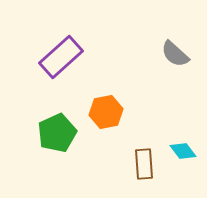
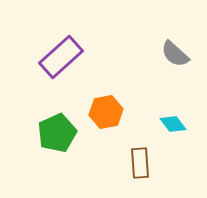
cyan diamond: moved 10 px left, 27 px up
brown rectangle: moved 4 px left, 1 px up
